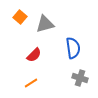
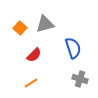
orange square: moved 11 px down
blue semicircle: rotated 10 degrees counterclockwise
gray cross: moved 1 px down
